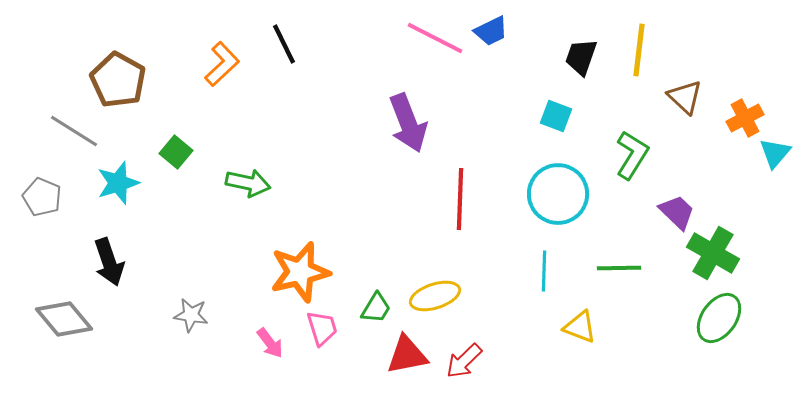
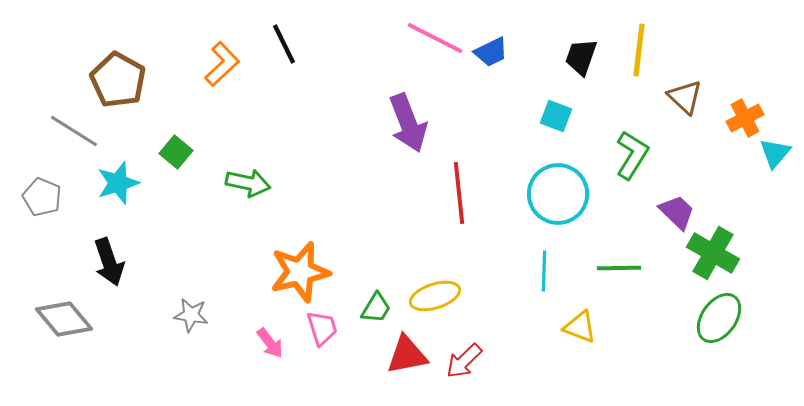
blue trapezoid: moved 21 px down
red line: moved 1 px left, 6 px up; rotated 8 degrees counterclockwise
